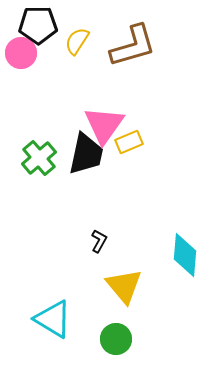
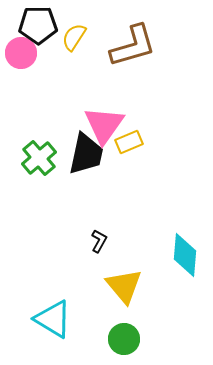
yellow semicircle: moved 3 px left, 4 px up
green circle: moved 8 px right
